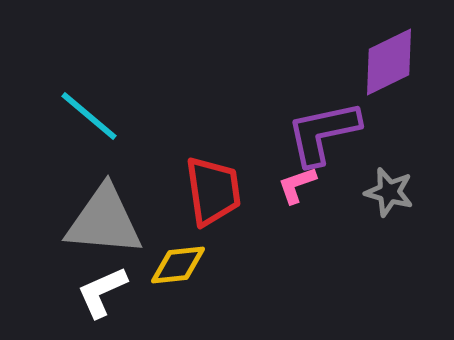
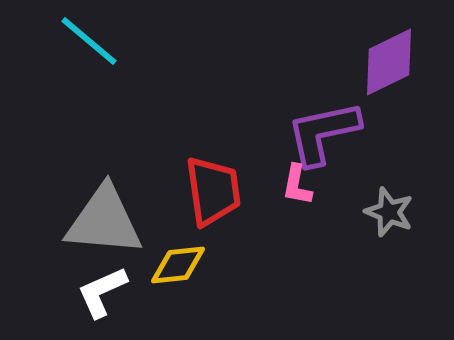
cyan line: moved 75 px up
pink L-shape: rotated 60 degrees counterclockwise
gray star: moved 20 px down; rotated 6 degrees clockwise
